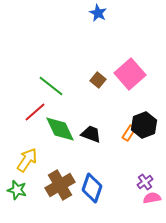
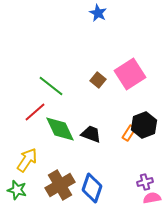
pink square: rotated 8 degrees clockwise
purple cross: rotated 21 degrees clockwise
